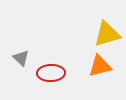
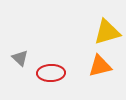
yellow triangle: moved 2 px up
gray triangle: moved 1 px left
